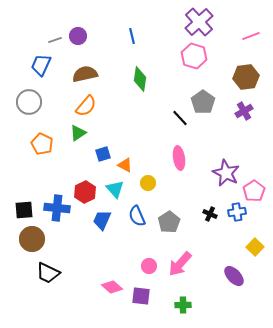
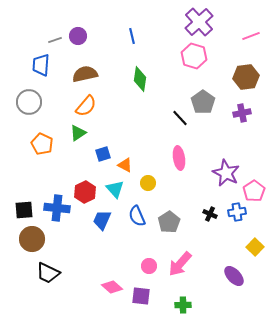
blue trapezoid at (41, 65): rotated 20 degrees counterclockwise
purple cross at (244, 111): moved 2 px left, 2 px down; rotated 18 degrees clockwise
